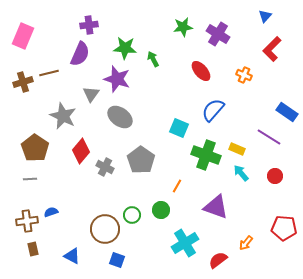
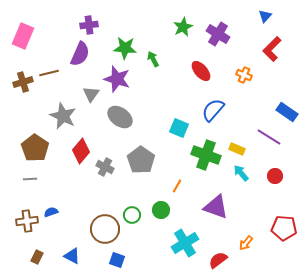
green star at (183, 27): rotated 18 degrees counterclockwise
brown rectangle at (33, 249): moved 4 px right, 8 px down; rotated 40 degrees clockwise
